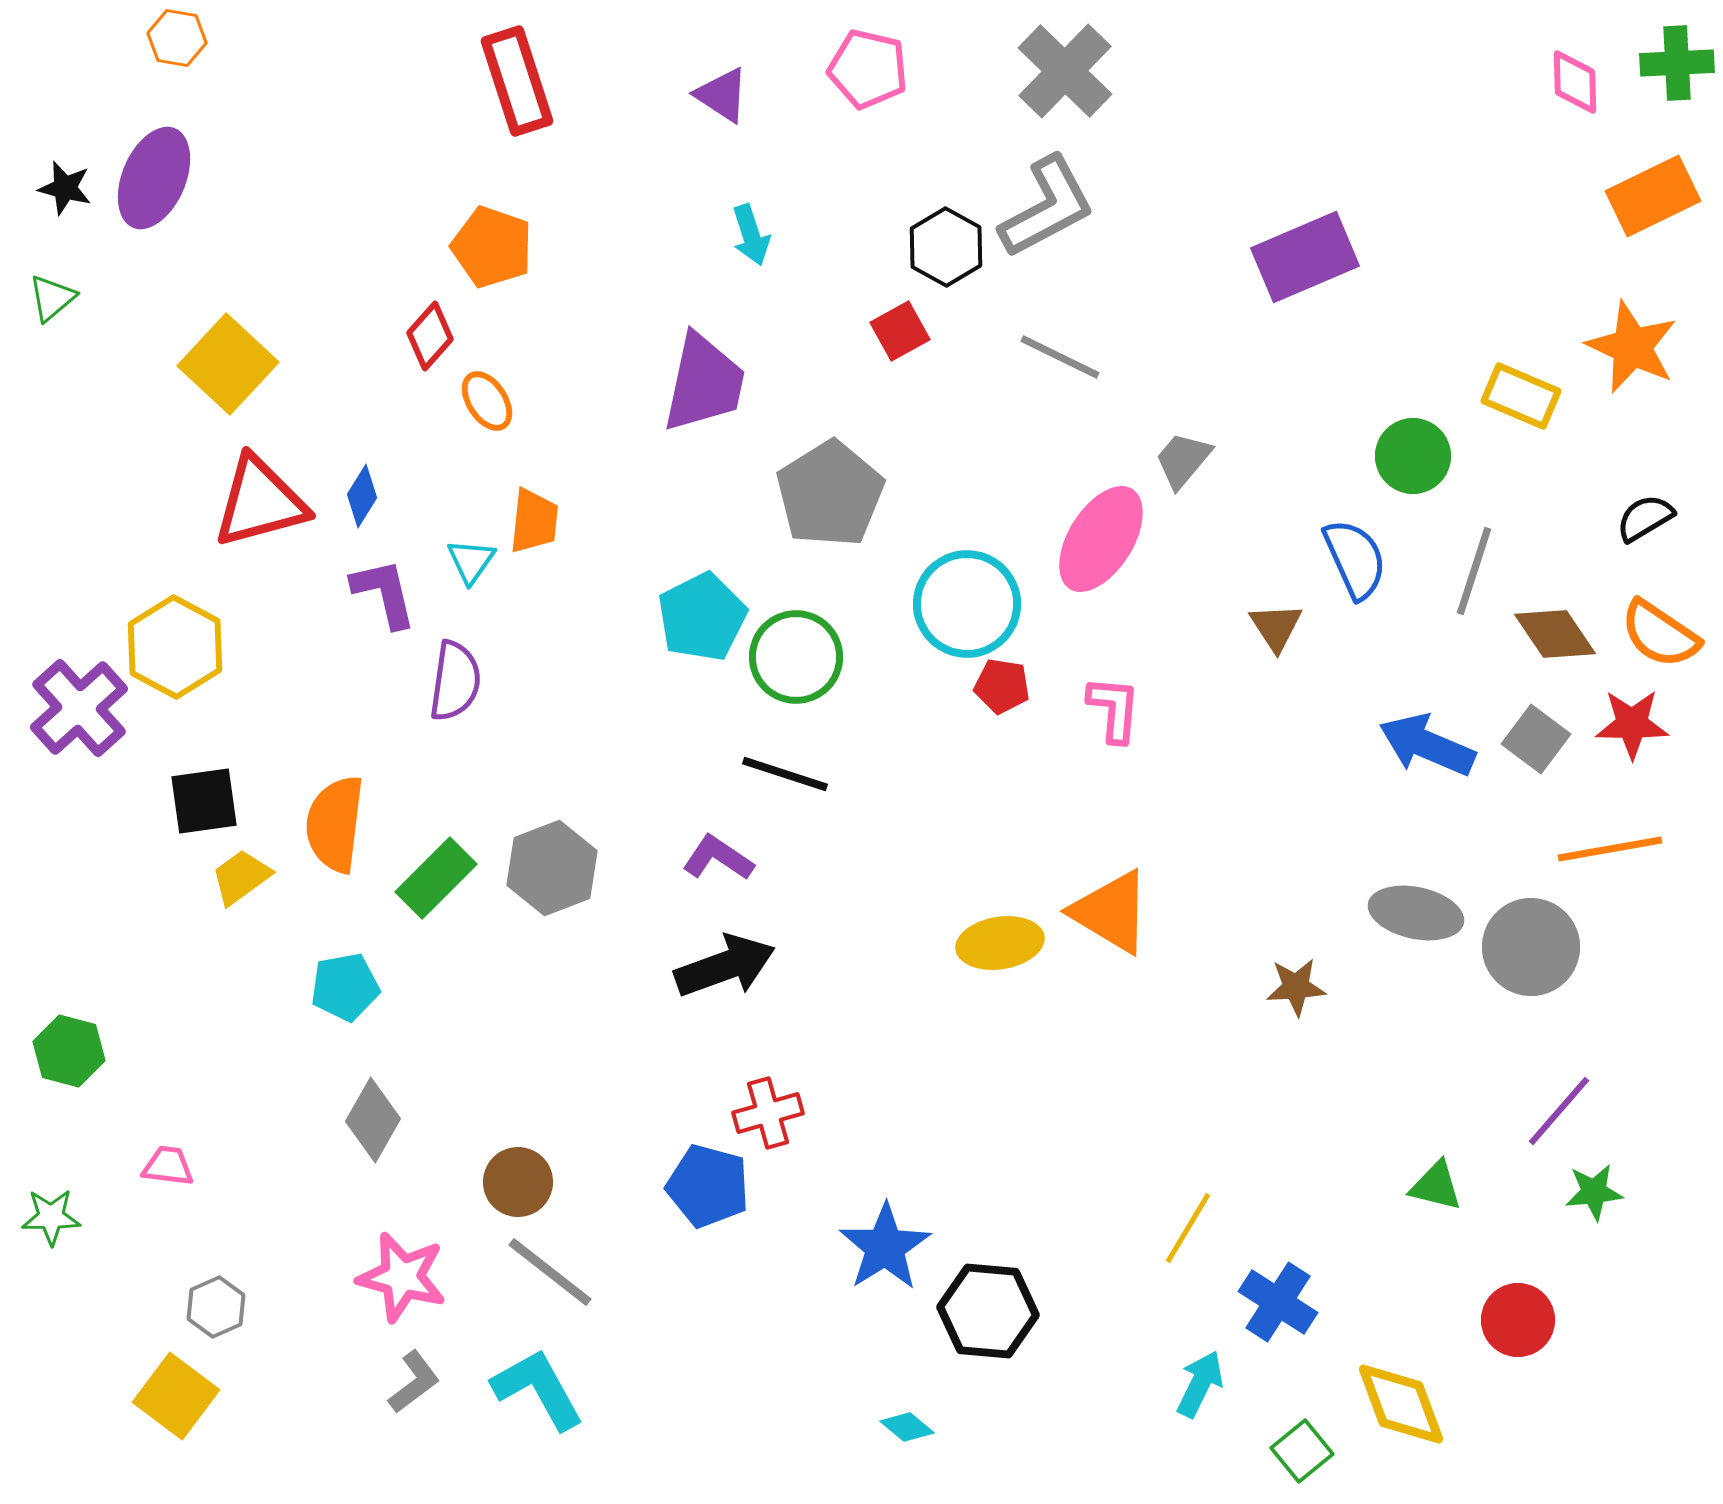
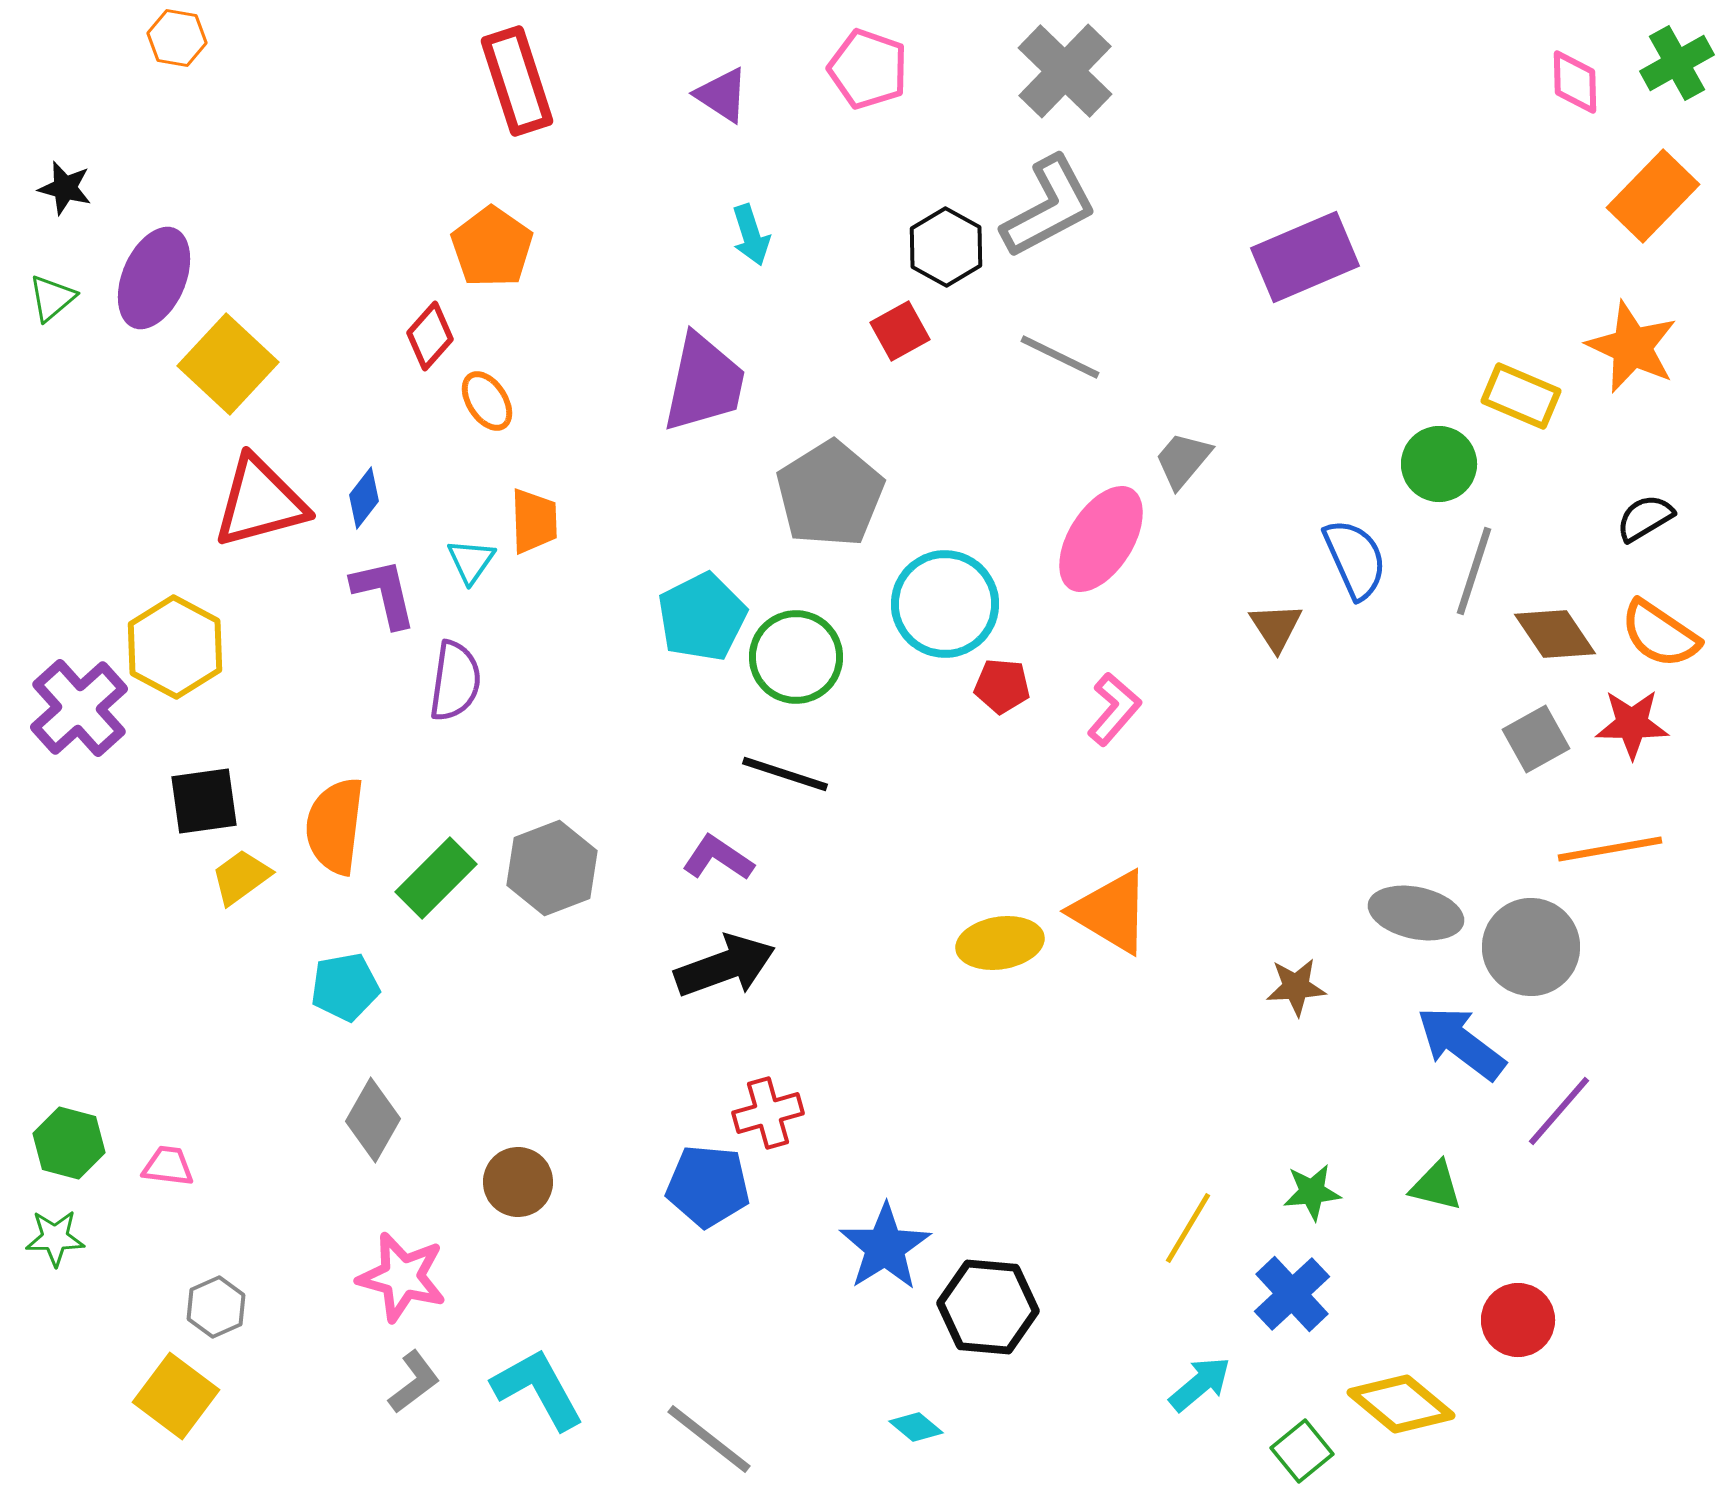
green cross at (1677, 63): rotated 26 degrees counterclockwise
pink pentagon at (868, 69): rotated 6 degrees clockwise
purple ellipse at (154, 178): moved 100 px down
orange rectangle at (1653, 196): rotated 20 degrees counterclockwise
gray L-shape at (1047, 207): moved 2 px right
orange pentagon at (492, 247): rotated 16 degrees clockwise
green circle at (1413, 456): moved 26 px right, 8 px down
blue diamond at (362, 496): moved 2 px right, 2 px down; rotated 6 degrees clockwise
orange trapezoid at (534, 521): rotated 8 degrees counterclockwise
cyan circle at (967, 604): moved 22 px left
red pentagon at (1002, 686): rotated 4 degrees counterclockwise
pink L-shape at (1114, 709): rotated 36 degrees clockwise
gray square at (1536, 739): rotated 24 degrees clockwise
blue arrow at (1427, 745): moved 34 px right, 298 px down; rotated 14 degrees clockwise
orange semicircle at (335, 824): moved 2 px down
green hexagon at (69, 1051): moved 92 px down
blue pentagon at (708, 1186): rotated 10 degrees counterclockwise
green star at (1594, 1192): moved 282 px left
green star at (51, 1217): moved 4 px right, 21 px down
gray line at (550, 1272): moved 159 px right, 167 px down
blue cross at (1278, 1302): moved 14 px right, 8 px up; rotated 14 degrees clockwise
black hexagon at (988, 1311): moved 4 px up
cyan arrow at (1200, 1384): rotated 24 degrees clockwise
yellow diamond at (1401, 1404): rotated 30 degrees counterclockwise
cyan diamond at (907, 1427): moved 9 px right
